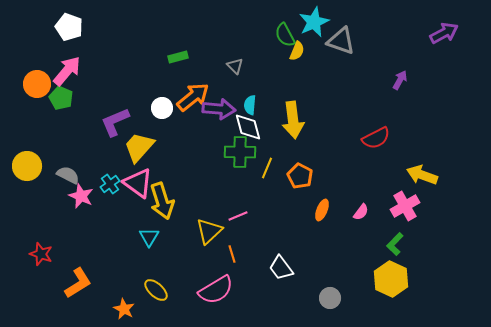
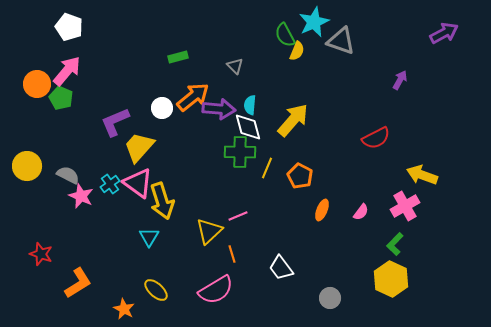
yellow arrow at (293, 120): rotated 132 degrees counterclockwise
